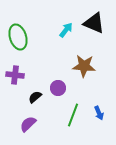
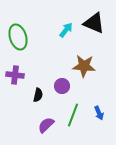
purple circle: moved 4 px right, 2 px up
black semicircle: moved 3 px right, 2 px up; rotated 144 degrees clockwise
purple semicircle: moved 18 px right, 1 px down
